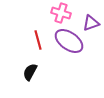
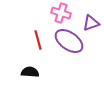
black semicircle: rotated 66 degrees clockwise
